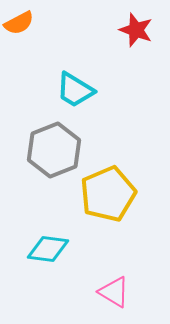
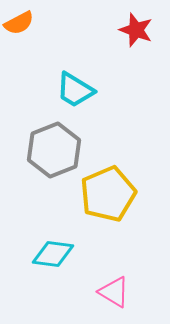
cyan diamond: moved 5 px right, 5 px down
